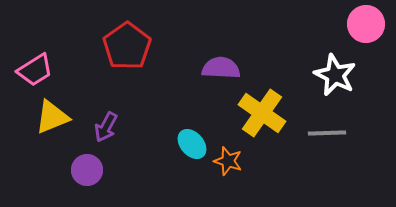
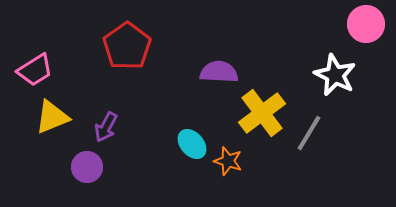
purple semicircle: moved 2 px left, 4 px down
yellow cross: rotated 18 degrees clockwise
gray line: moved 18 px left; rotated 57 degrees counterclockwise
purple circle: moved 3 px up
